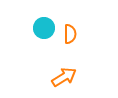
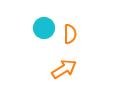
orange arrow: moved 8 px up
